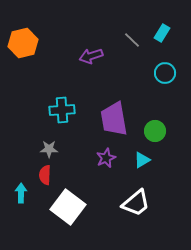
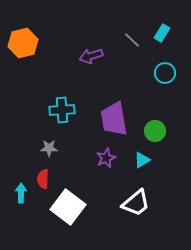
gray star: moved 1 px up
red semicircle: moved 2 px left, 4 px down
